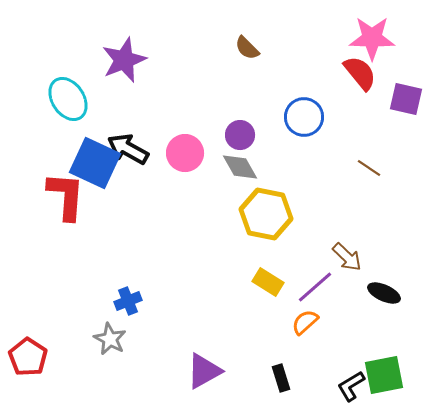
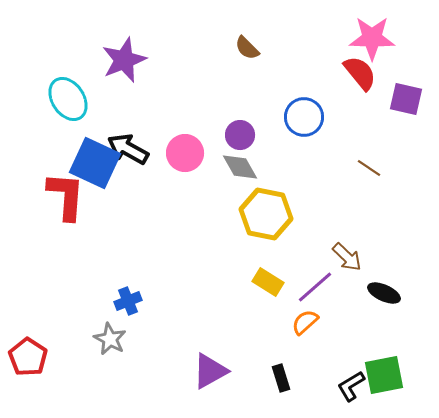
purple triangle: moved 6 px right
